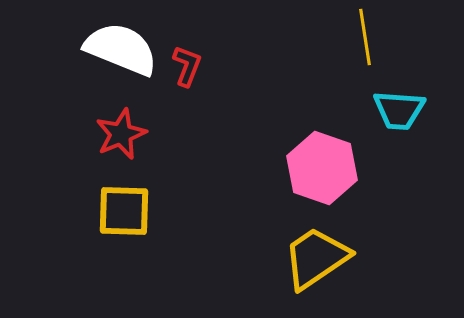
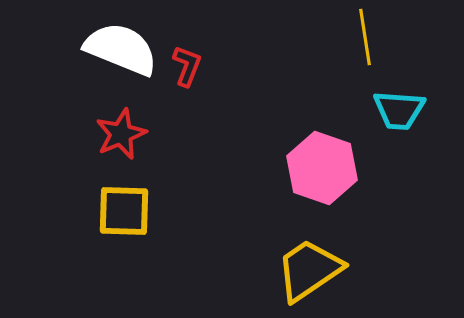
yellow trapezoid: moved 7 px left, 12 px down
